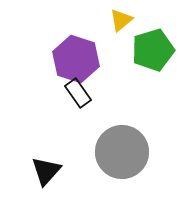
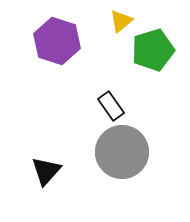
yellow triangle: moved 1 px down
purple hexagon: moved 19 px left, 18 px up
black rectangle: moved 33 px right, 13 px down
